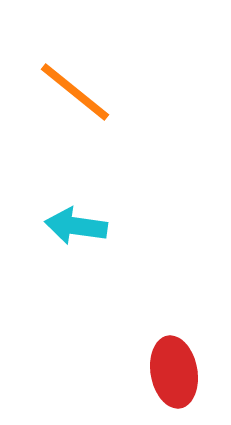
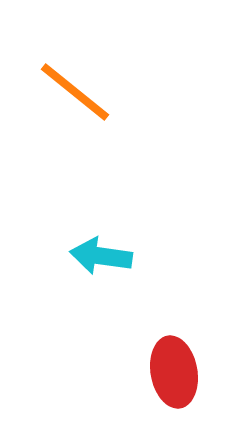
cyan arrow: moved 25 px right, 30 px down
